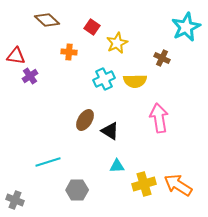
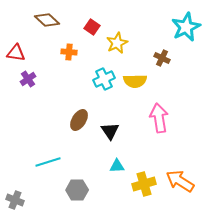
red triangle: moved 3 px up
purple cross: moved 2 px left, 3 px down
brown ellipse: moved 6 px left
black triangle: rotated 24 degrees clockwise
orange arrow: moved 2 px right, 4 px up
